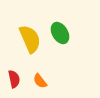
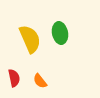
green ellipse: rotated 20 degrees clockwise
red semicircle: moved 1 px up
